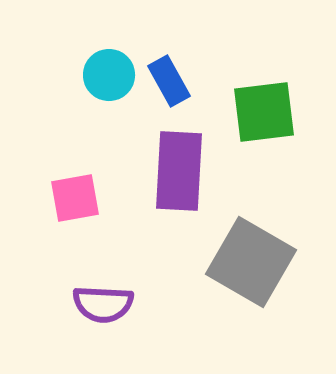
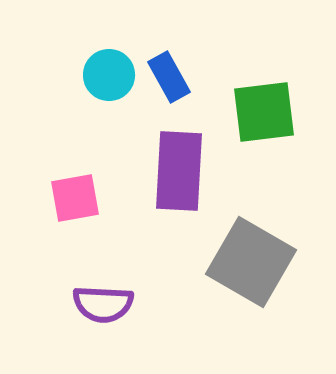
blue rectangle: moved 4 px up
